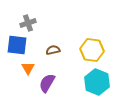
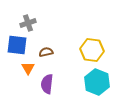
brown semicircle: moved 7 px left, 2 px down
purple semicircle: moved 1 px down; rotated 24 degrees counterclockwise
